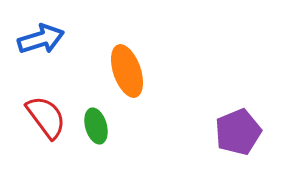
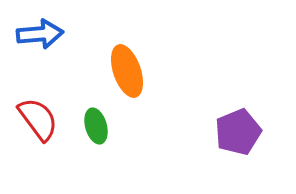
blue arrow: moved 1 px left, 5 px up; rotated 12 degrees clockwise
red semicircle: moved 8 px left, 2 px down
